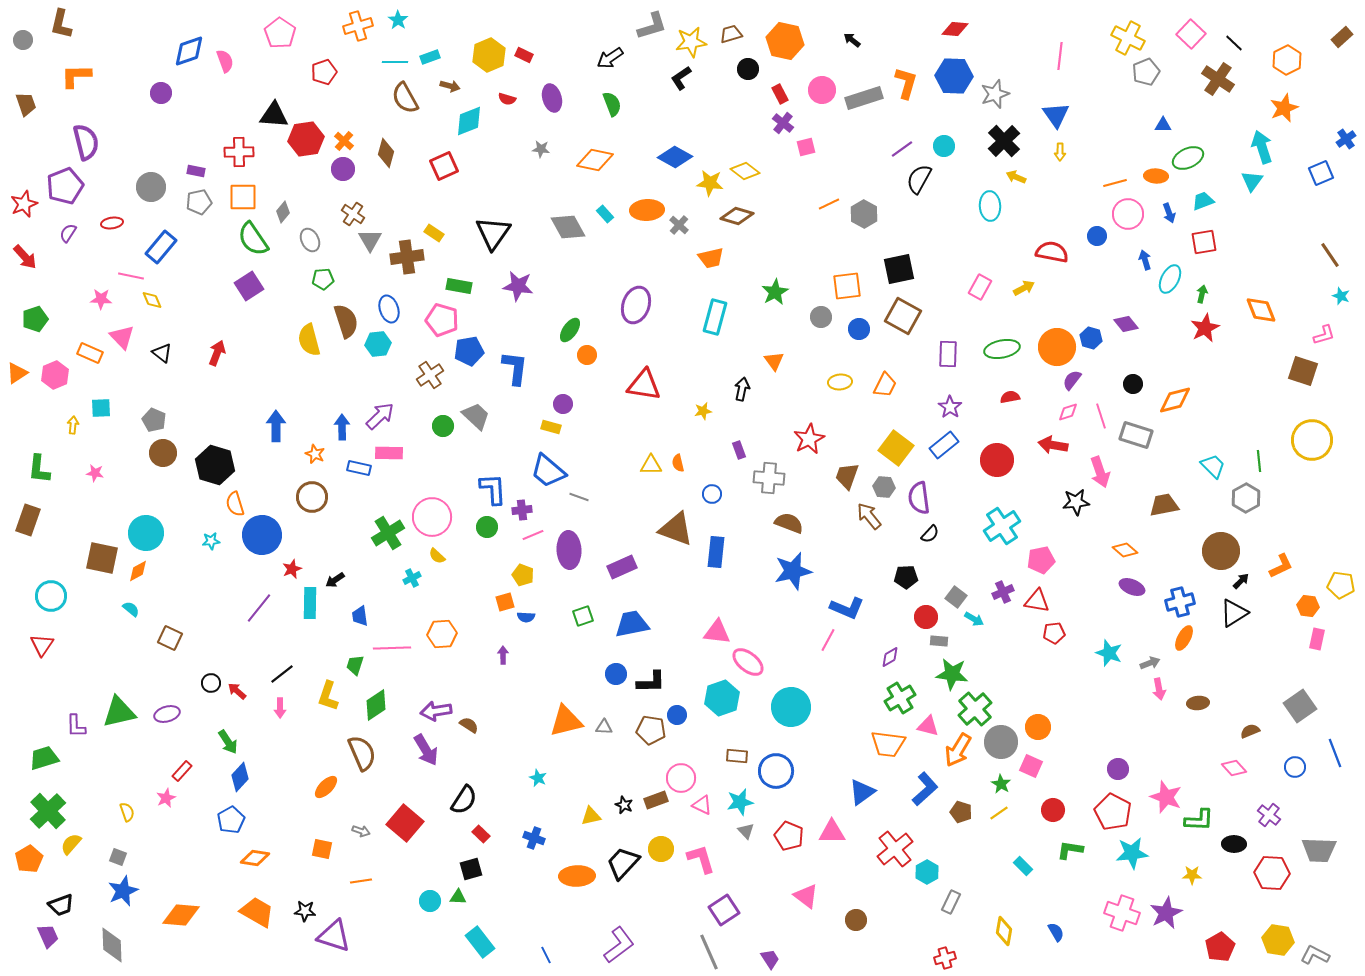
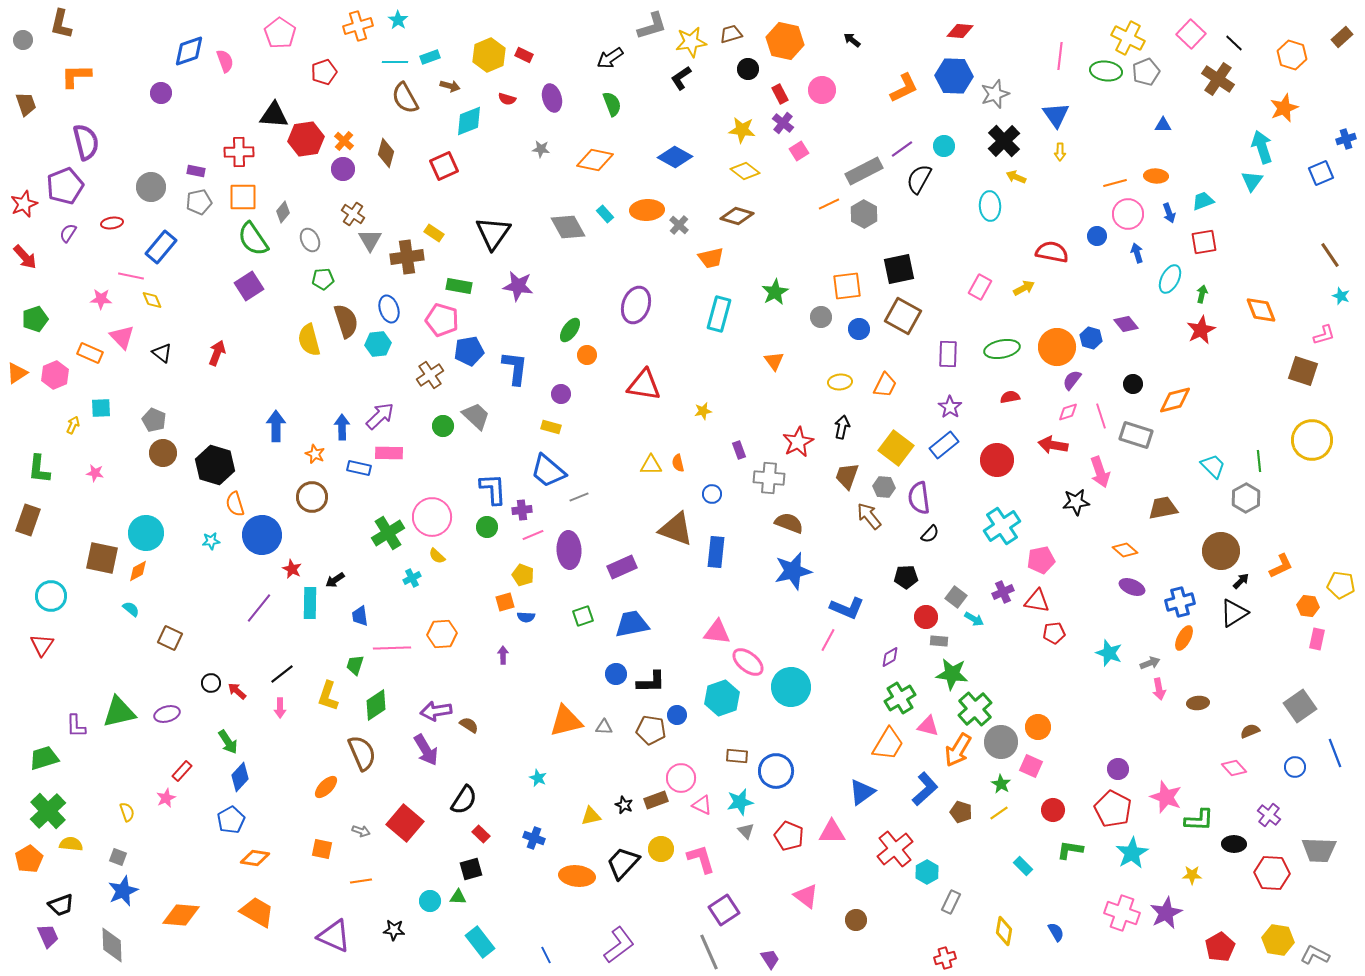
red diamond at (955, 29): moved 5 px right, 2 px down
orange hexagon at (1287, 60): moved 5 px right, 5 px up; rotated 16 degrees counterclockwise
orange L-shape at (906, 83): moved 2 px left, 5 px down; rotated 48 degrees clockwise
gray rectangle at (864, 98): moved 73 px down; rotated 9 degrees counterclockwise
blue cross at (1346, 139): rotated 18 degrees clockwise
pink square at (806, 147): moved 7 px left, 4 px down; rotated 18 degrees counterclockwise
green ellipse at (1188, 158): moved 82 px left, 87 px up; rotated 32 degrees clockwise
yellow star at (710, 183): moved 32 px right, 53 px up
blue arrow at (1145, 260): moved 8 px left, 7 px up
cyan rectangle at (715, 317): moved 4 px right, 3 px up
red star at (1205, 328): moved 4 px left, 2 px down
black arrow at (742, 389): moved 100 px right, 38 px down
purple circle at (563, 404): moved 2 px left, 10 px up
yellow arrow at (73, 425): rotated 18 degrees clockwise
red star at (809, 439): moved 11 px left, 3 px down
gray line at (579, 497): rotated 42 degrees counterclockwise
brown trapezoid at (1164, 505): moved 1 px left, 3 px down
red star at (292, 569): rotated 24 degrees counterclockwise
cyan circle at (791, 707): moved 20 px up
orange trapezoid at (888, 744): rotated 66 degrees counterclockwise
red pentagon at (1113, 812): moved 3 px up
yellow semicircle at (71, 844): rotated 55 degrees clockwise
cyan star at (1132, 853): rotated 24 degrees counterclockwise
orange ellipse at (577, 876): rotated 8 degrees clockwise
black star at (305, 911): moved 89 px right, 19 px down
purple triangle at (334, 936): rotated 6 degrees clockwise
